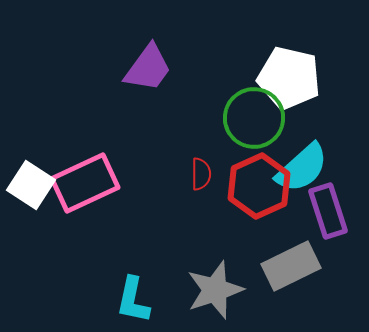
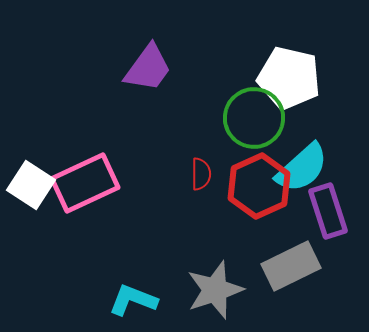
cyan L-shape: rotated 99 degrees clockwise
